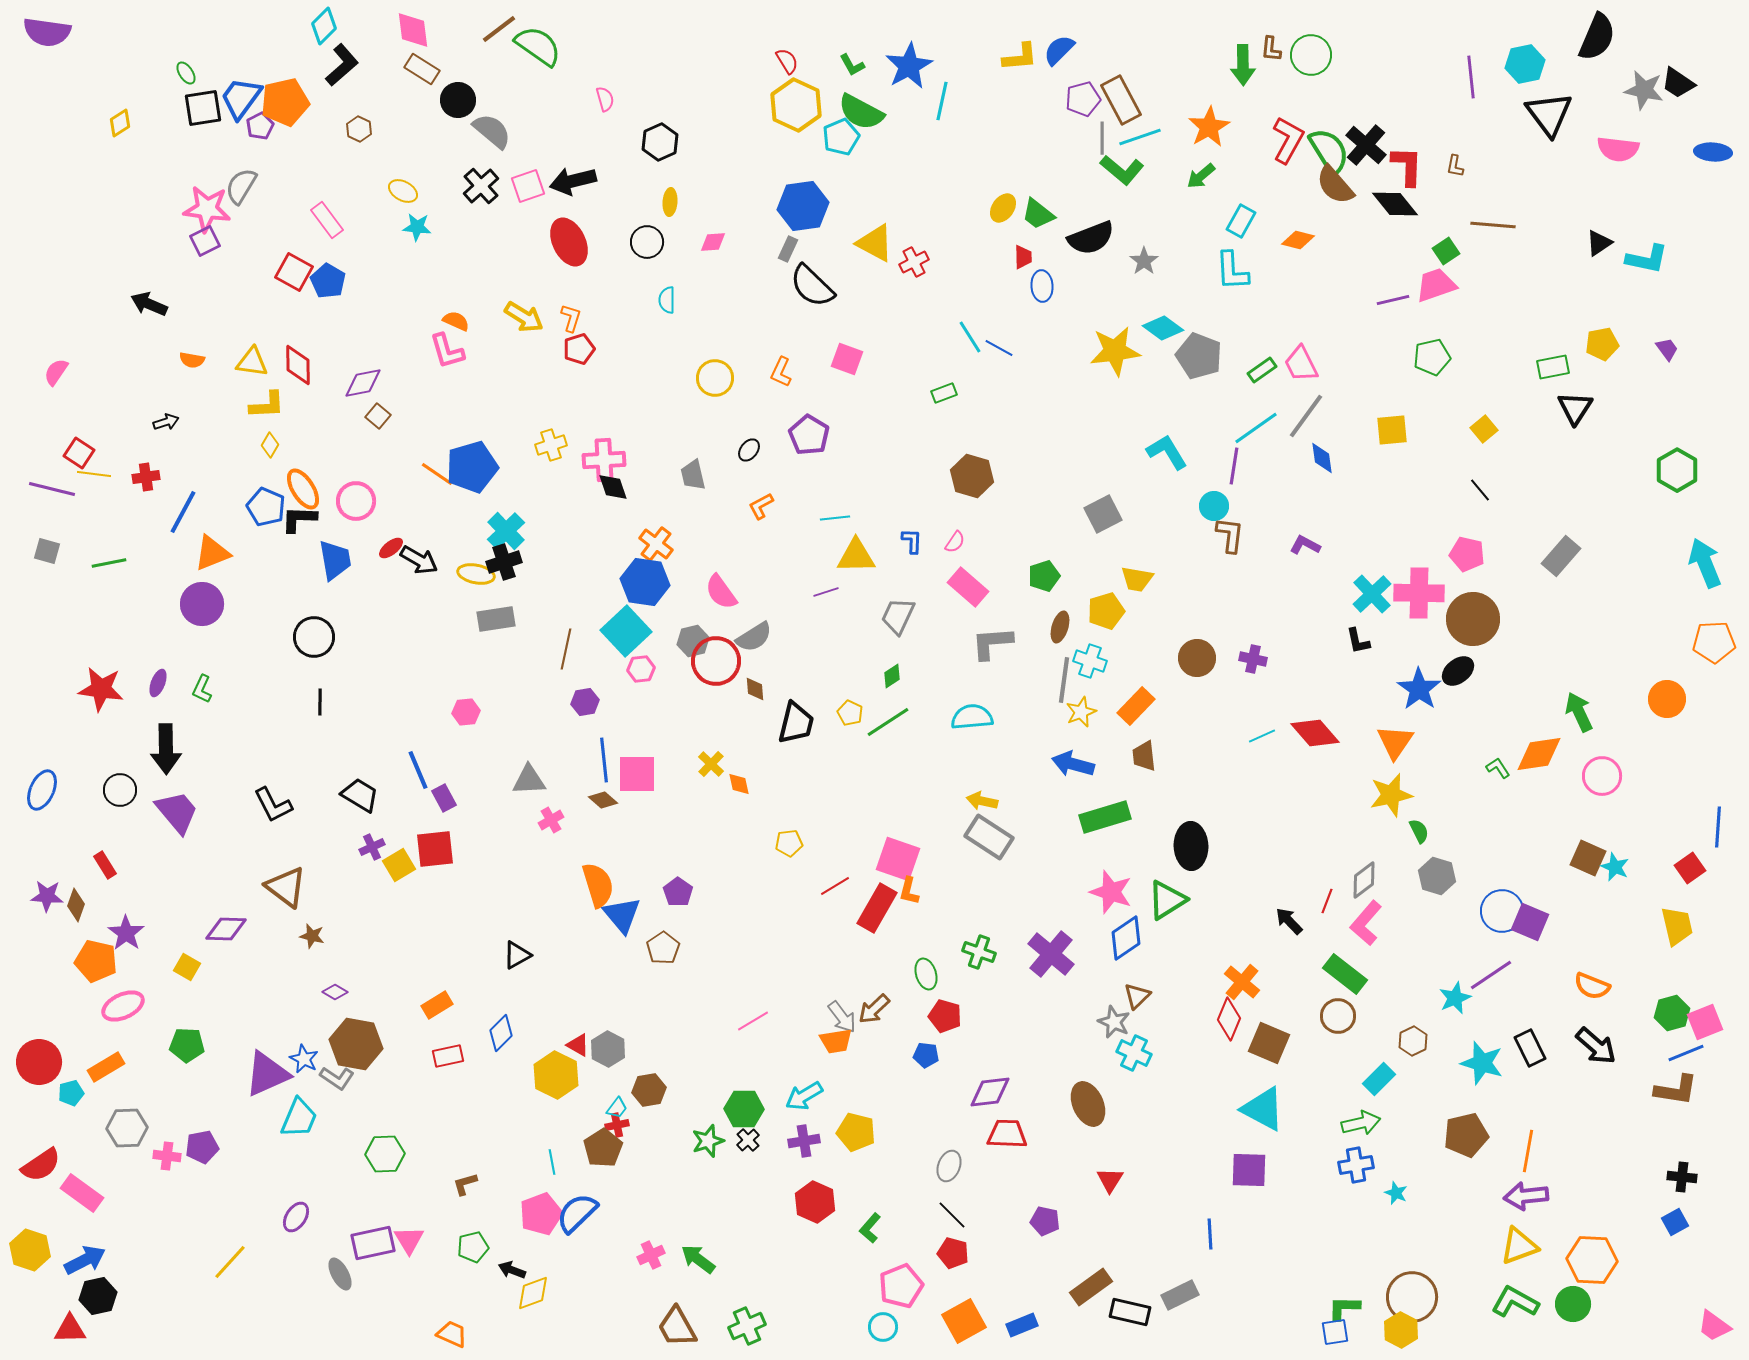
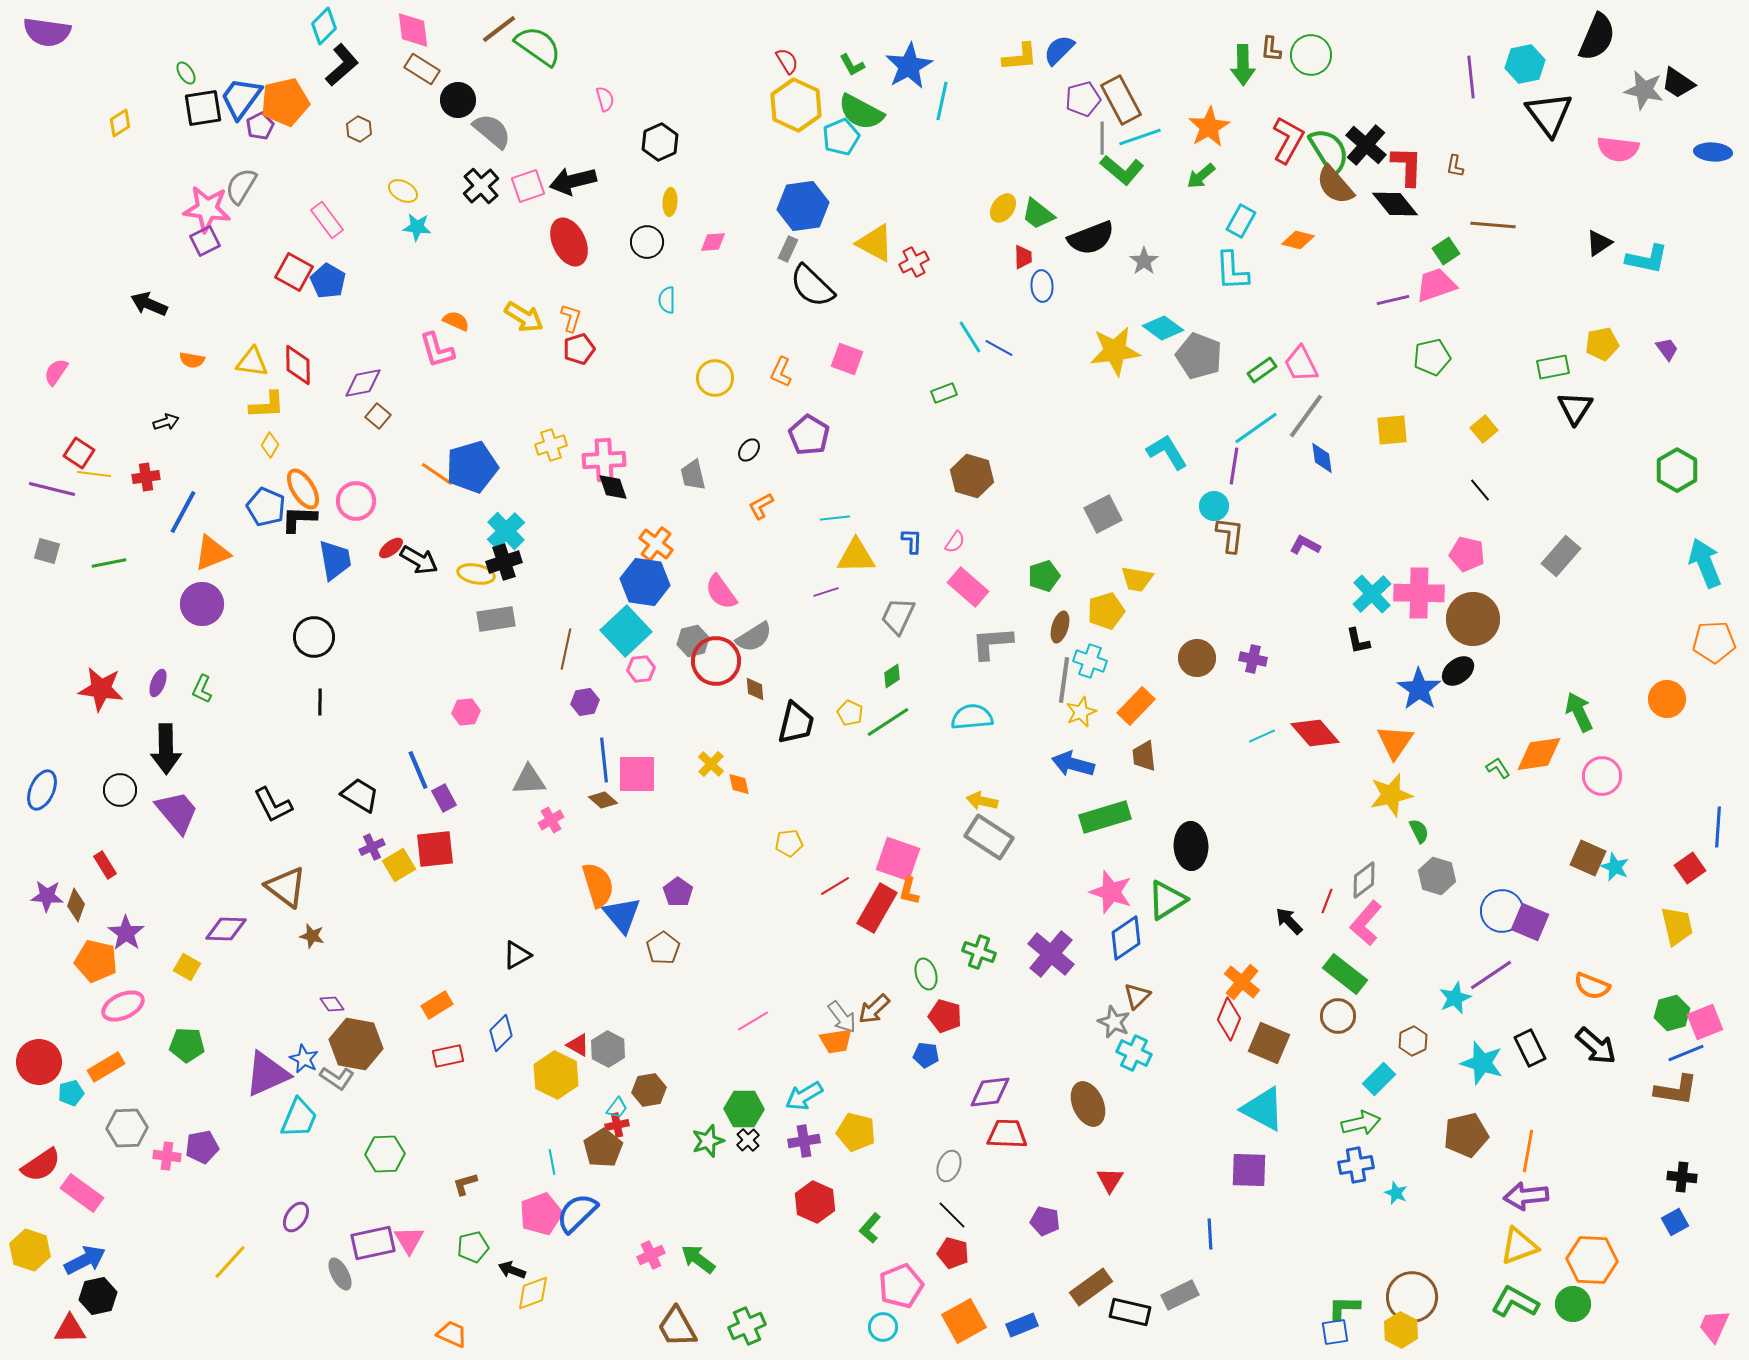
pink L-shape at (447, 351): moved 10 px left, 1 px up
purple diamond at (335, 992): moved 3 px left, 12 px down; rotated 25 degrees clockwise
pink trapezoid at (1714, 1326): rotated 78 degrees clockwise
